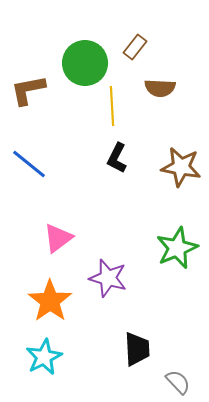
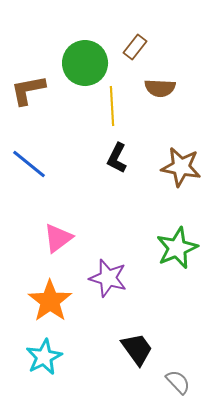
black trapezoid: rotated 33 degrees counterclockwise
